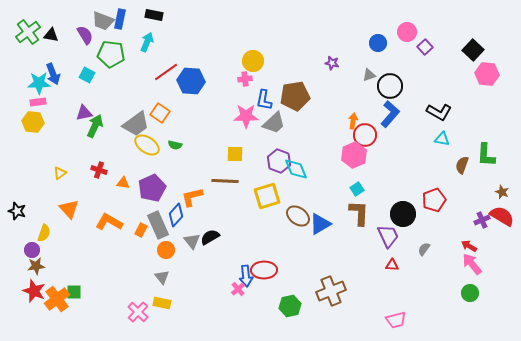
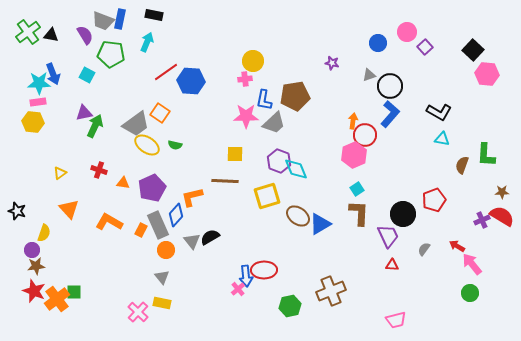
brown star at (502, 192): rotated 24 degrees counterclockwise
red arrow at (469, 246): moved 12 px left
